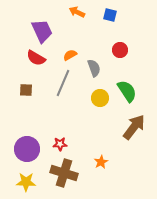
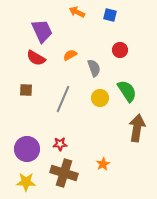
gray line: moved 16 px down
brown arrow: moved 3 px right, 1 px down; rotated 28 degrees counterclockwise
orange star: moved 2 px right, 2 px down
